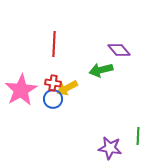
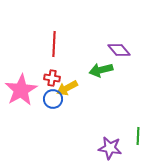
red cross: moved 1 px left, 5 px up
